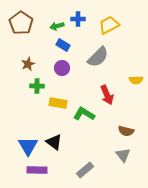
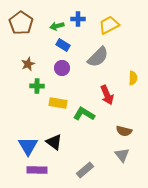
yellow semicircle: moved 3 px left, 2 px up; rotated 88 degrees counterclockwise
brown semicircle: moved 2 px left
gray triangle: moved 1 px left
